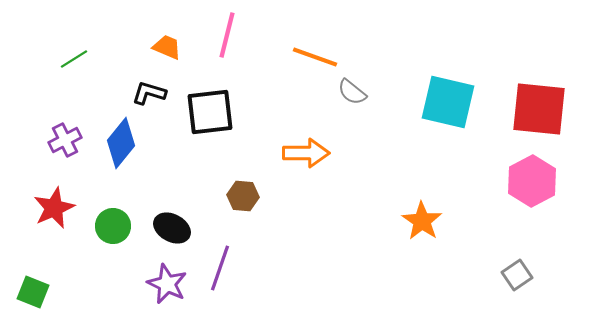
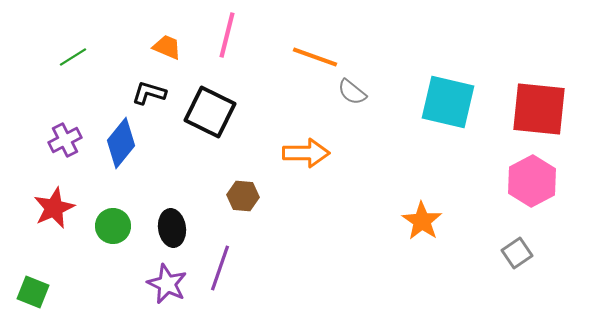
green line: moved 1 px left, 2 px up
black square: rotated 33 degrees clockwise
black ellipse: rotated 54 degrees clockwise
gray square: moved 22 px up
